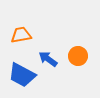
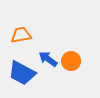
orange circle: moved 7 px left, 5 px down
blue trapezoid: moved 2 px up
